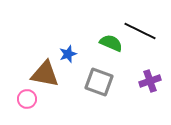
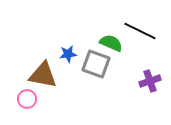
blue star: rotated 12 degrees clockwise
brown triangle: moved 2 px left, 1 px down
gray square: moved 3 px left, 18 px up
